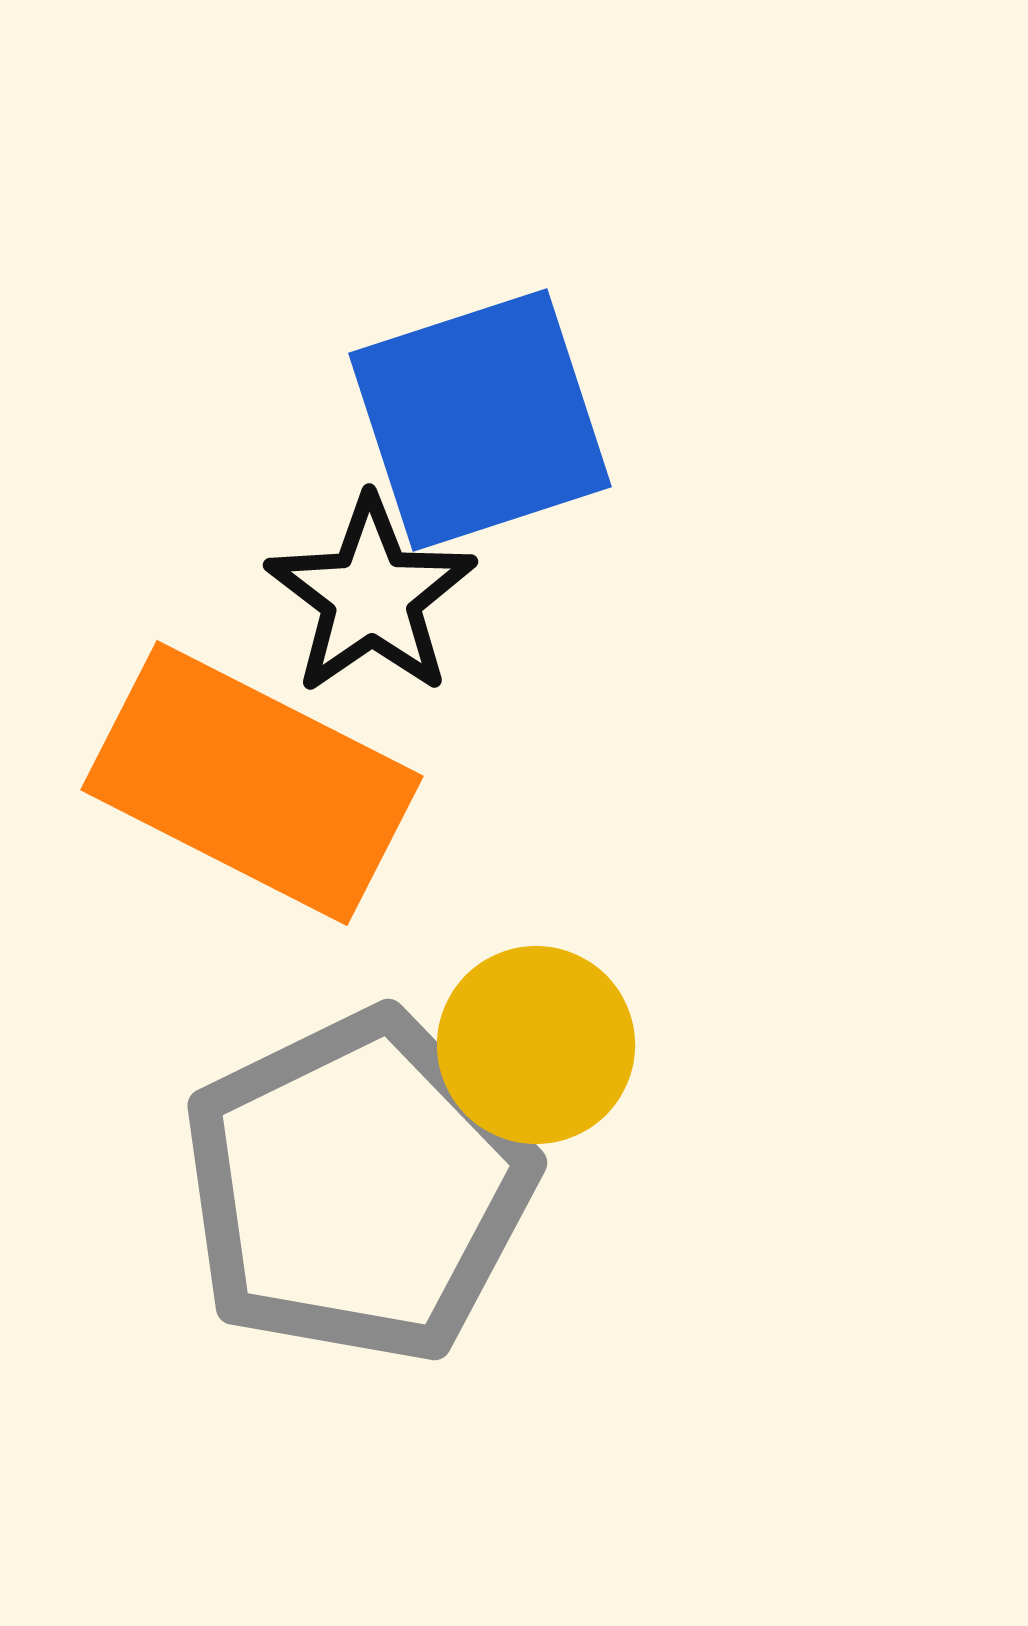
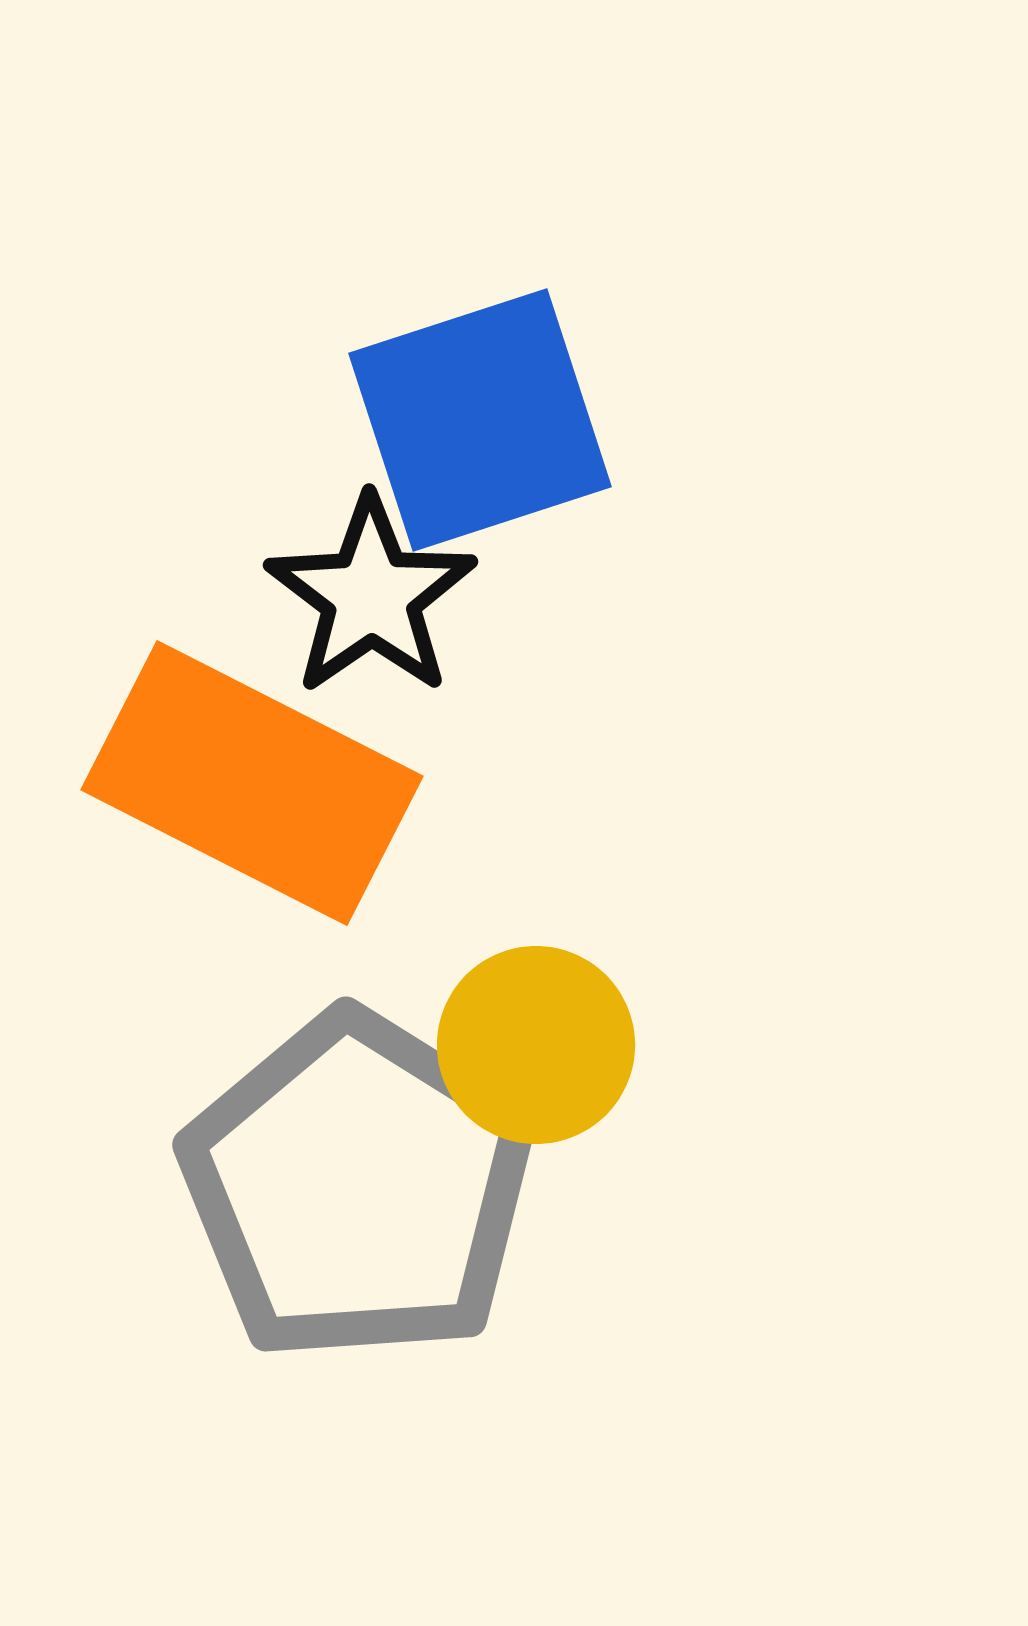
gray pentagon: rotated 14 degrees counterclockwise
